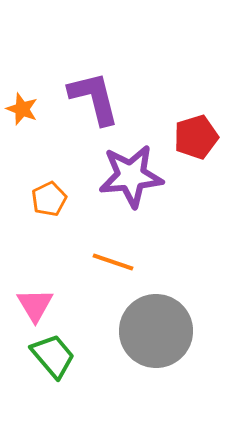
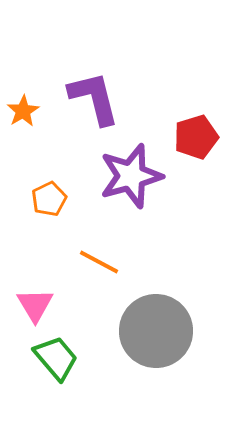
orange star: moved 1 px right, 2 px down; rotated 20 degrees clockwise
purple star: rotated 10 degrees counterclockwise
orange line: moved 14 px left; rotated 9 degrees clockwise
green trapezoid: moved 3 px right, 2 px down
